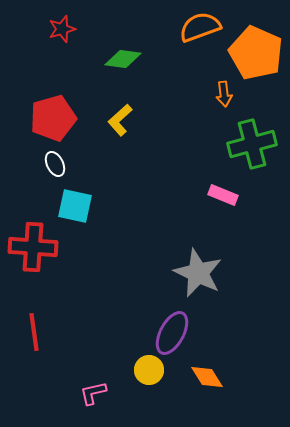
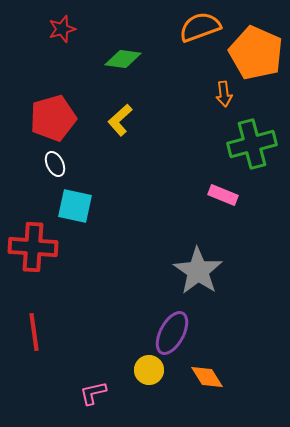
gray star: moved 2 px up; rotated 9 degrees clockwise
